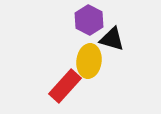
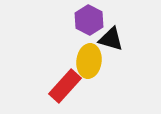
black triangle: moved 1 px left
